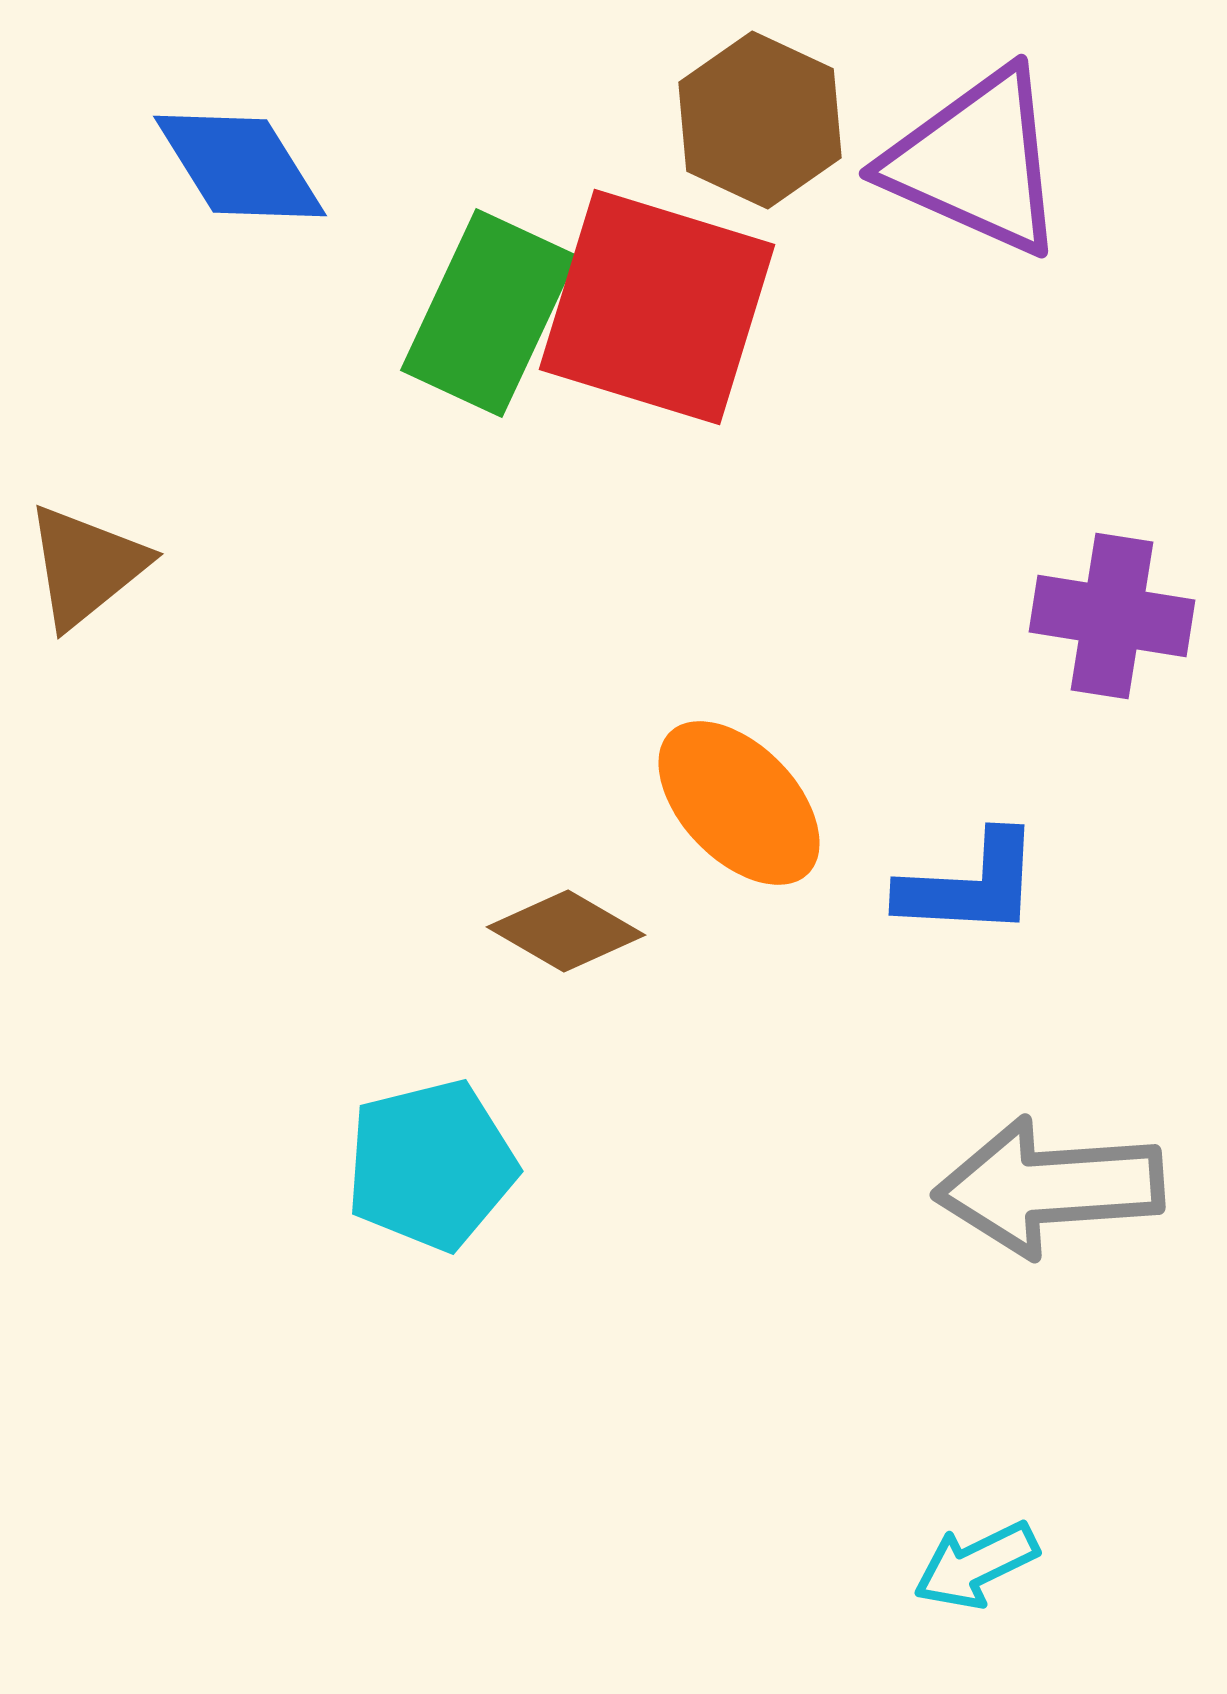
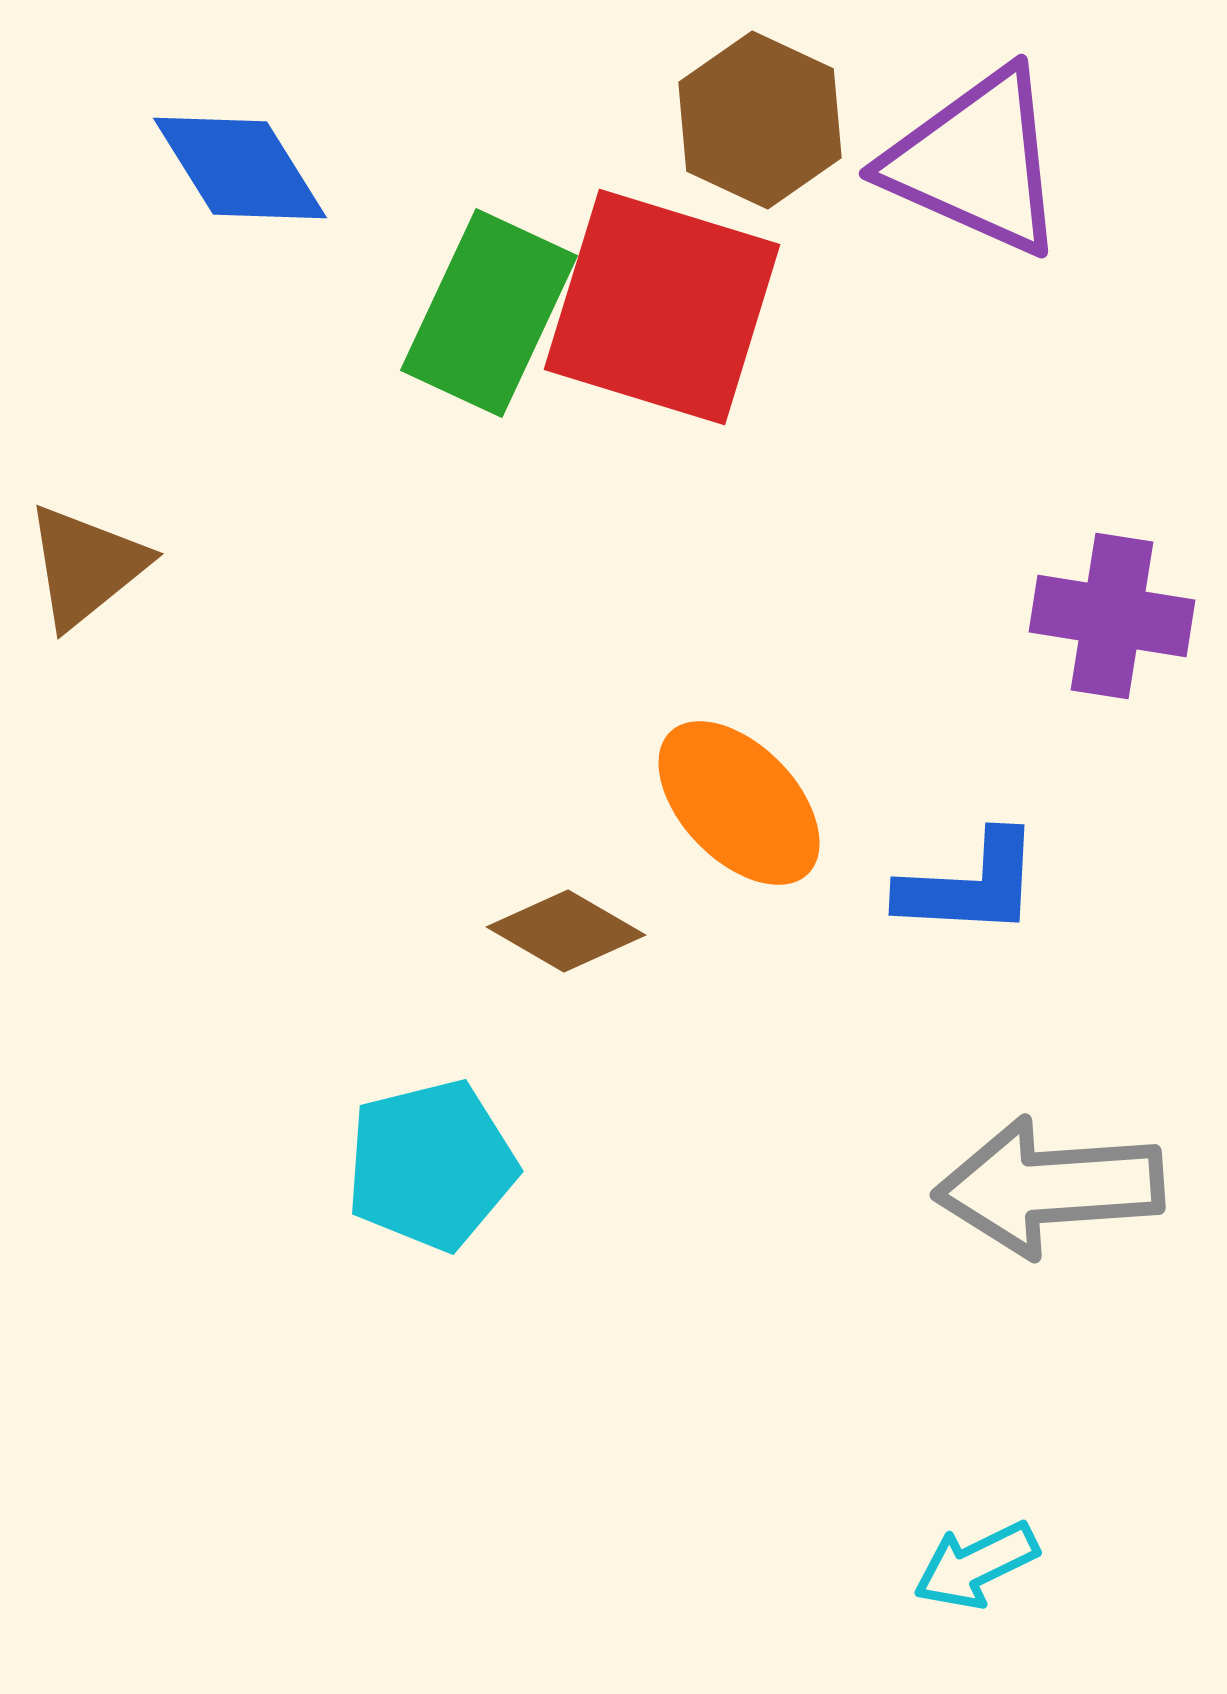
blue diamond: moved 2 px down
red square: moved 5 px right
